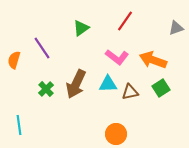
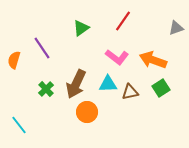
red line: moved 2 px left
cyan line: rotated 30 degrees counterclockwise
orange circle: moved 29 px left, 22 px up
